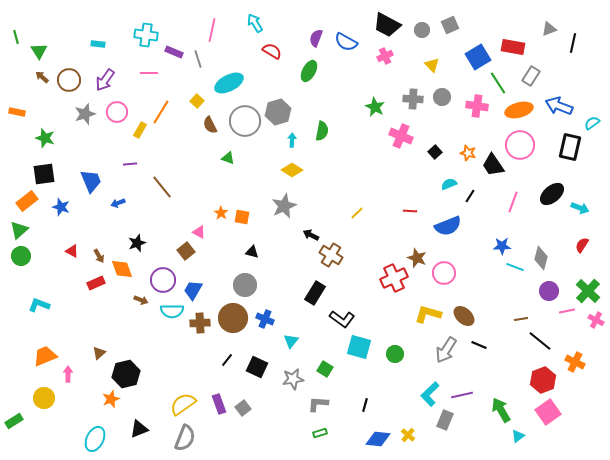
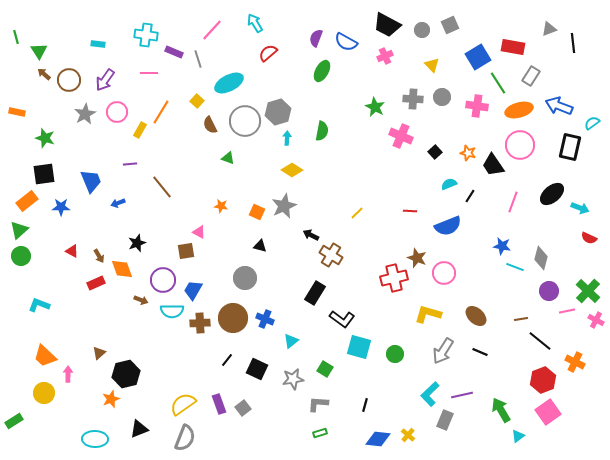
pink line at (212, 30): rotated 30 degrees clockwise
black line at (573, 43): rotated 18 degrees counterclockwise
red semicircle at (272, 51): moved 4 px left, 2 px down; rotated 72 degrees counterclockwise
green ellipse at (309, 71): moved 13 px right
brown arrow at (42, 77): moved 2 px right, 3 px up
gray star at (85, 114): rotated 10 degrees counterclockwise
cyan arrow at (292, 140): moved 5 px left, 2 px up
blue star at (61, 207): rotated 18 degrees counterclockwise
orange star at (221, 213): moved 7 px up; rotated 24 degrees counterclockwise
orange square at (242, 217): moved 15 px right, 5 px up; rotated 14 degrees clockwise
red semicircle at (582, 245): moved 7 px right, 7 px up; rotated 98 degrees counterclockwise
blue star at (502, 246): rotated 12 degrees clockwise
brown square at (186, 251): rotated 30 degrees clockwise
black triangle at (252, 252): moved 8 px right, 6 px up
red cross at (394, 278): rotated 12 degrees clockwise
gray circle at (245, 285): moved 7 px up
brown ellipse at (464, 316): moved 12 px right
cyan triangle at (291, 341): rotated 14 degrees clockwise
black line at (479, 345): moved 1 px right, 7 px down
gray arrow at (446, 350): moved 3 px left, 1 px down
orange trapezoid at (45, 356): rotated 115 degrees counterclockwise
black square at (257, 367): moved 2 px down
yellow circle at (44, 398): moved 5 px up
cyan ellipse at (95, 439): rotated 65 degrees clockwise
